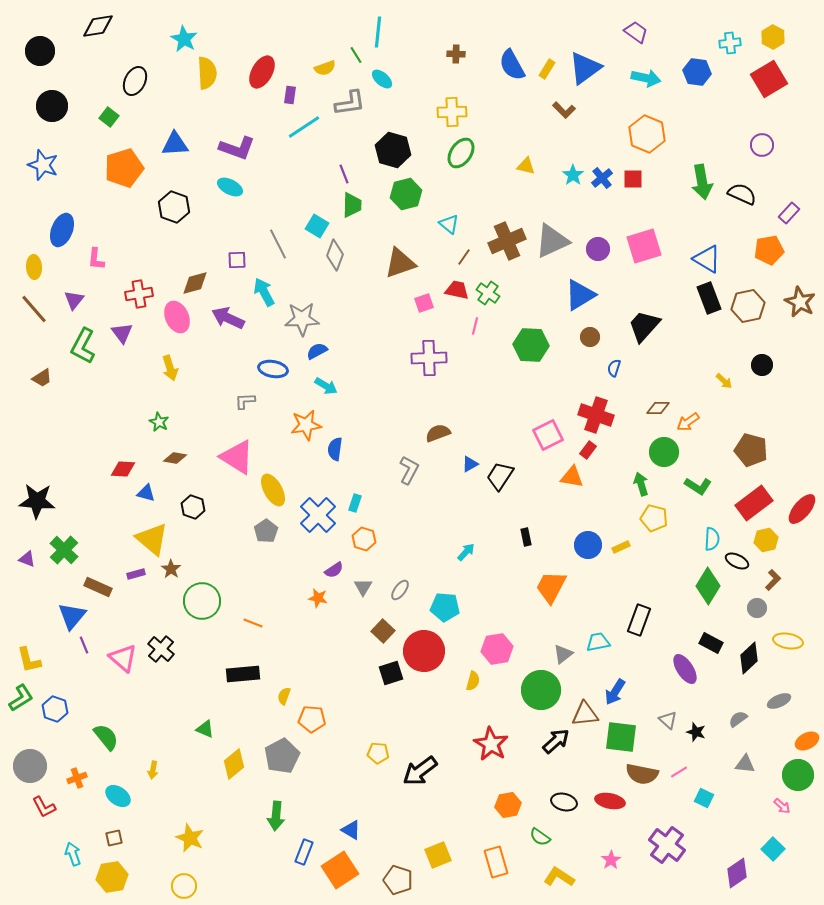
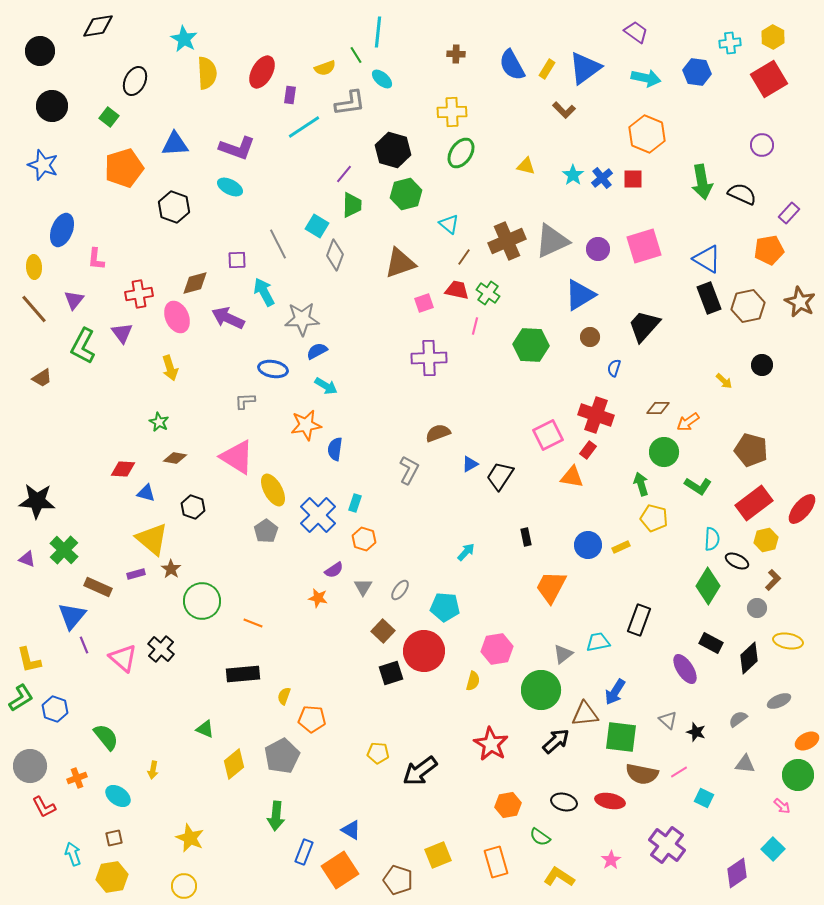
purple line at (344, 174): rotated 60 degrees clockwise
